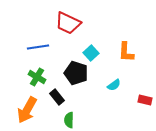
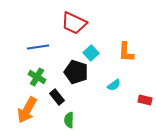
red trapezoid: moved 6 px right
black pentagon: moved 1 px up
